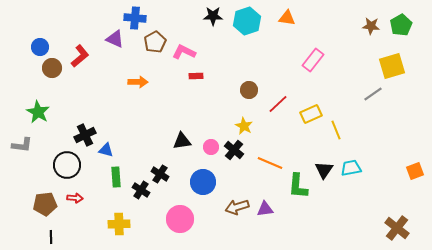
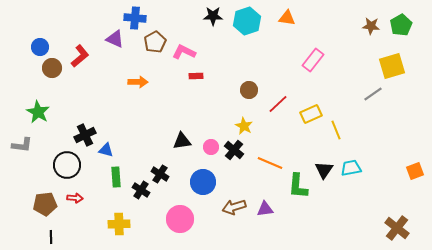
brown arrow at (237, 207): moved 3 px left
